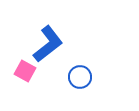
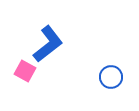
blue circle: moved 31 px right
